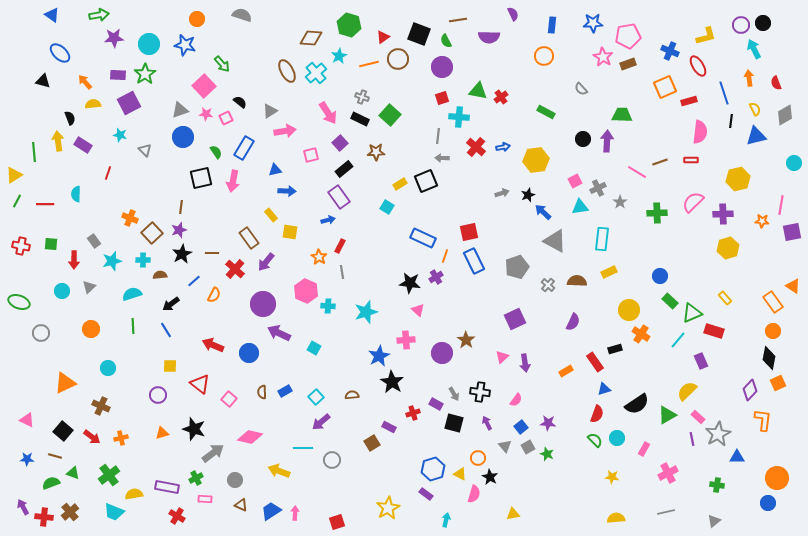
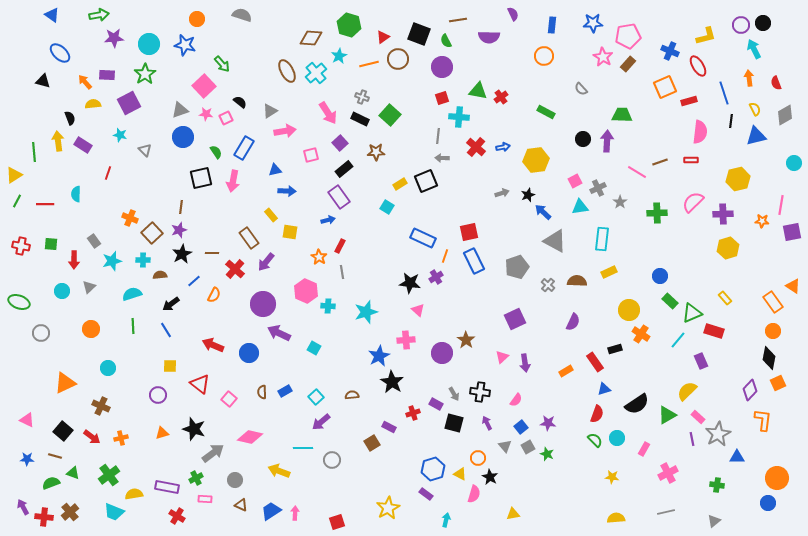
brown rectangle at (628, 64): rotated 28 degrees counterclockwise
purple rectangle at (118, 75): moved 11 px left
